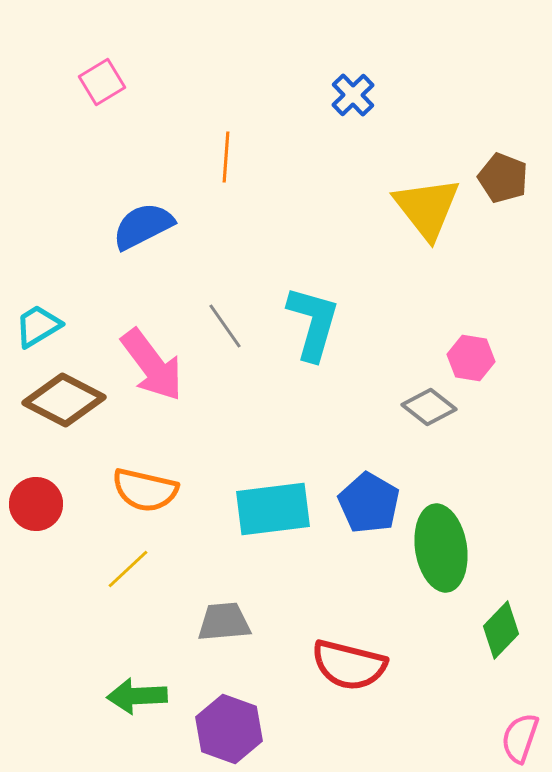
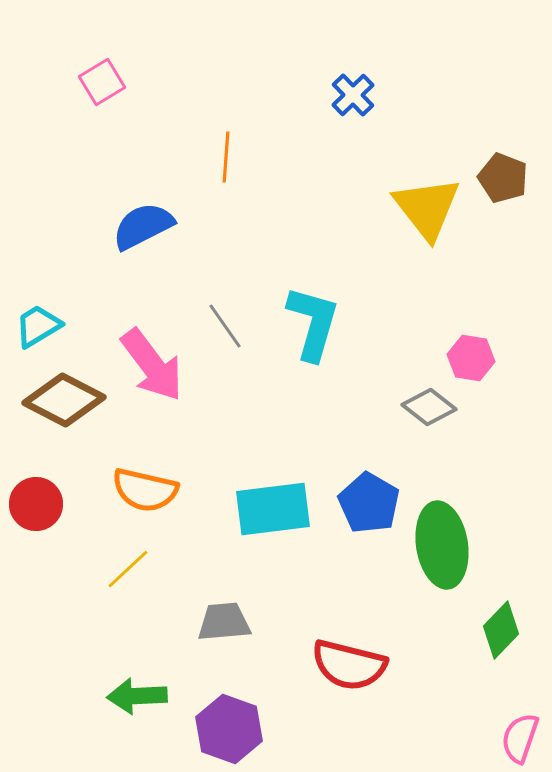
green ellipse: moved 1 px right, 3 px up
